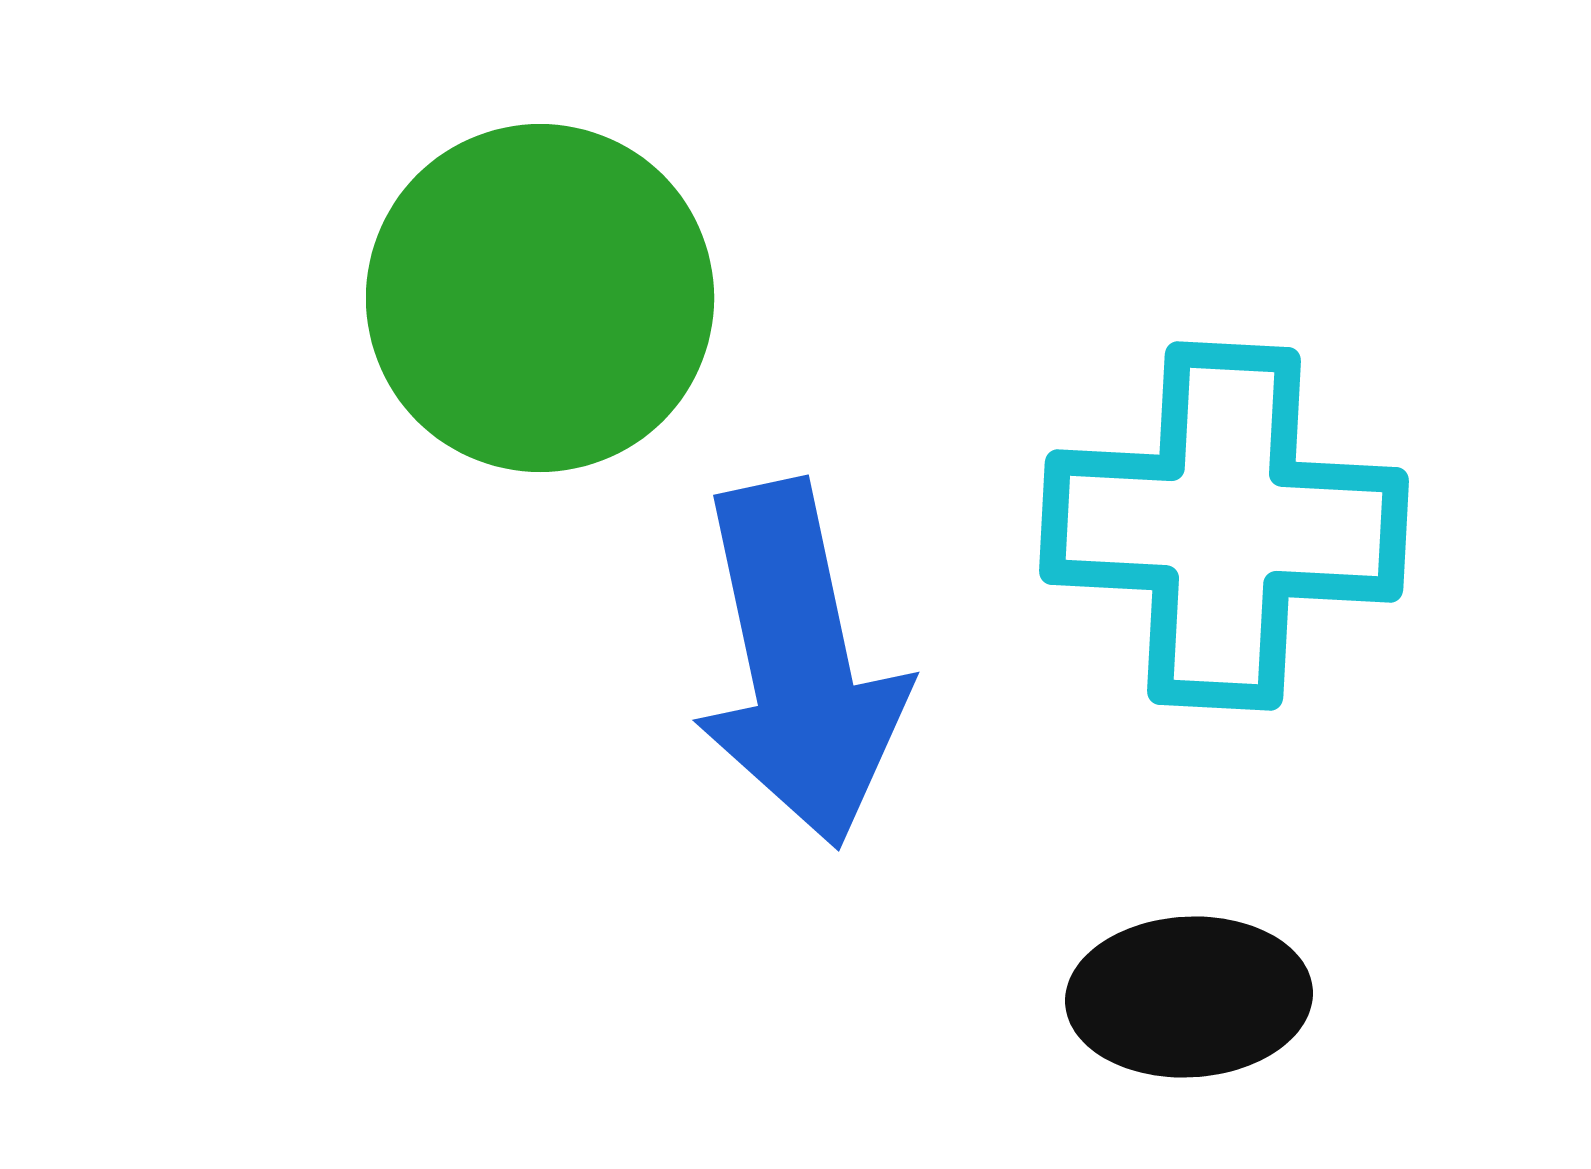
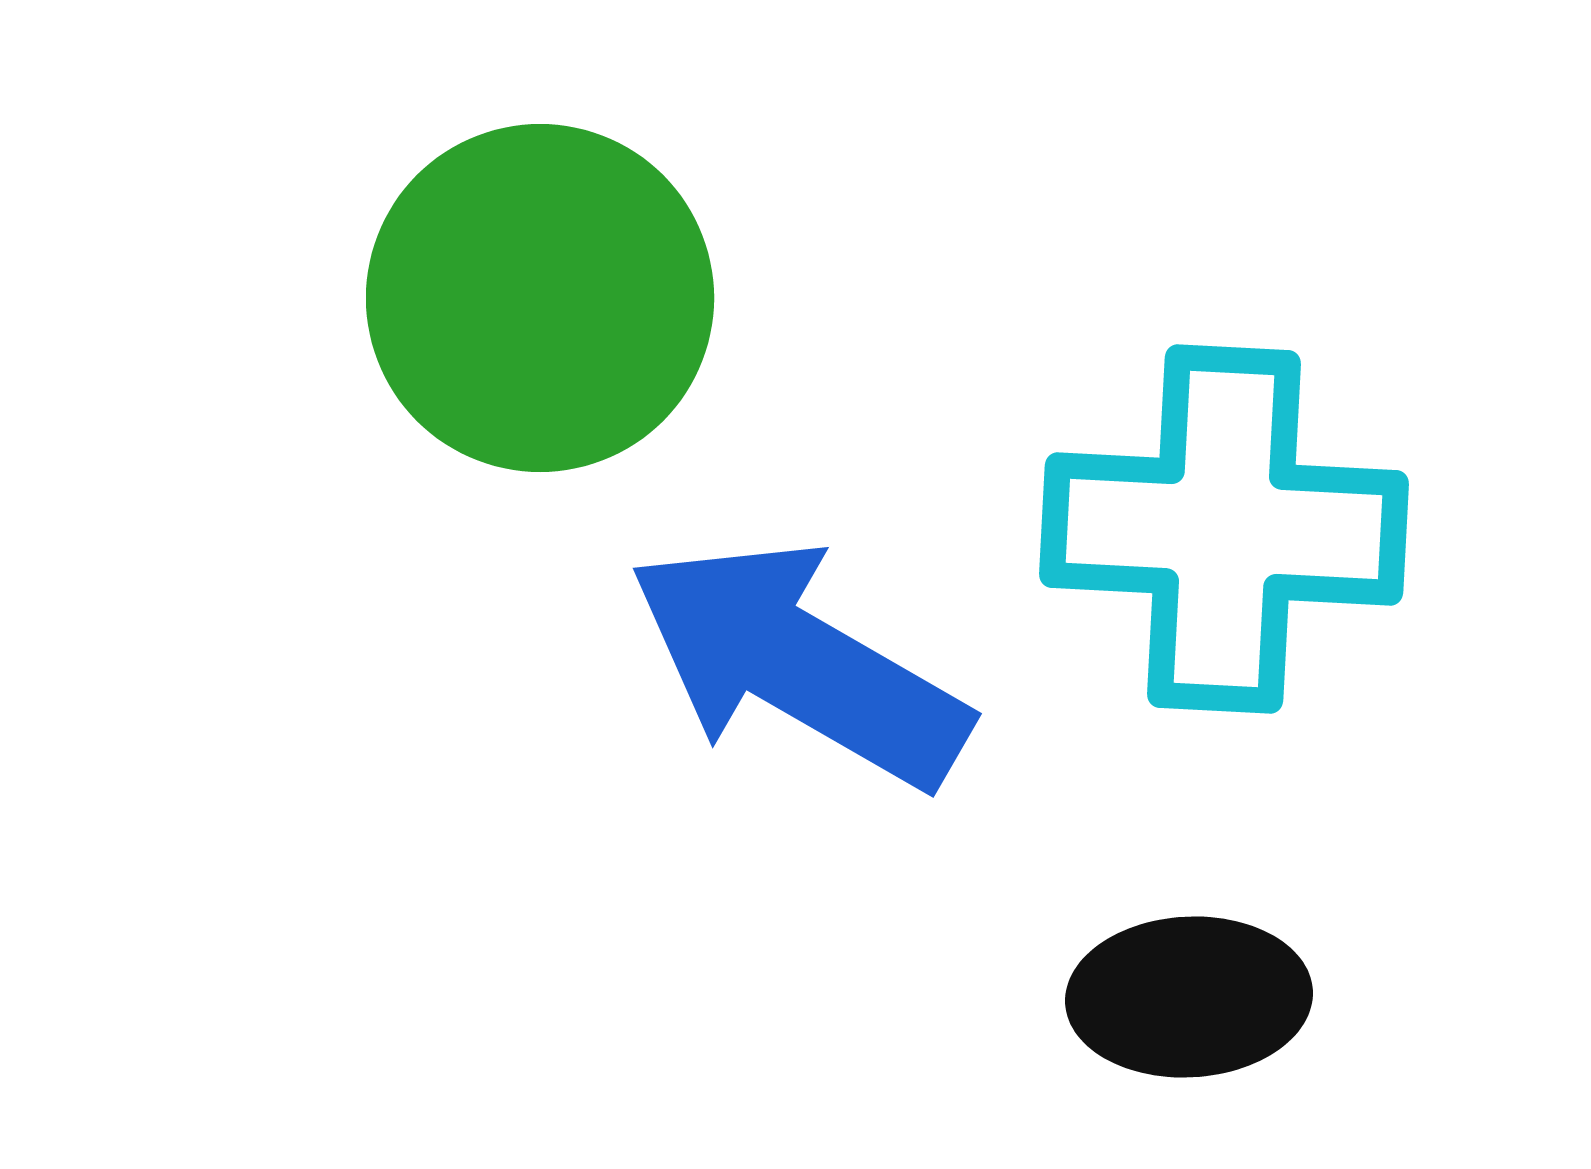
cyan cross: moved 3 px down
blue arrow: rotated 132 degrees clockwise
